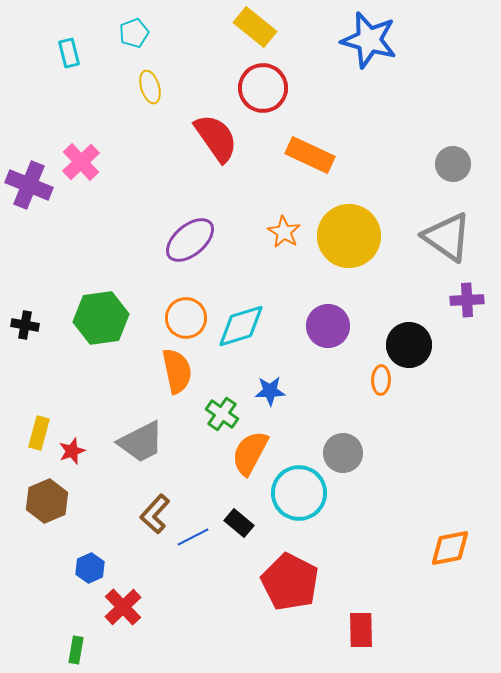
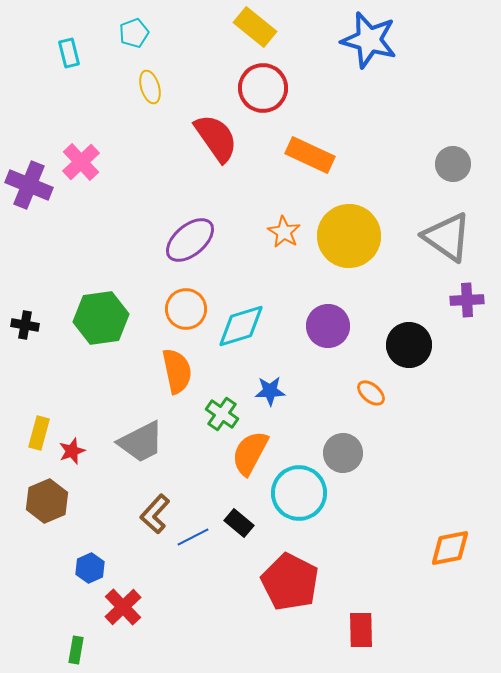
orange circle at (186, 318): moved 9 px up
orange ellipse at (381, 380): moved 10 px left, 13 px down; rotated 52 degrees counterclockwise
